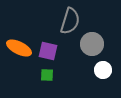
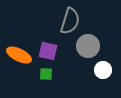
gray circle: moved 4 px left, 2 px down
orange ellipse: moved 7 px down
green square: moved 1 px left, 1 px up
